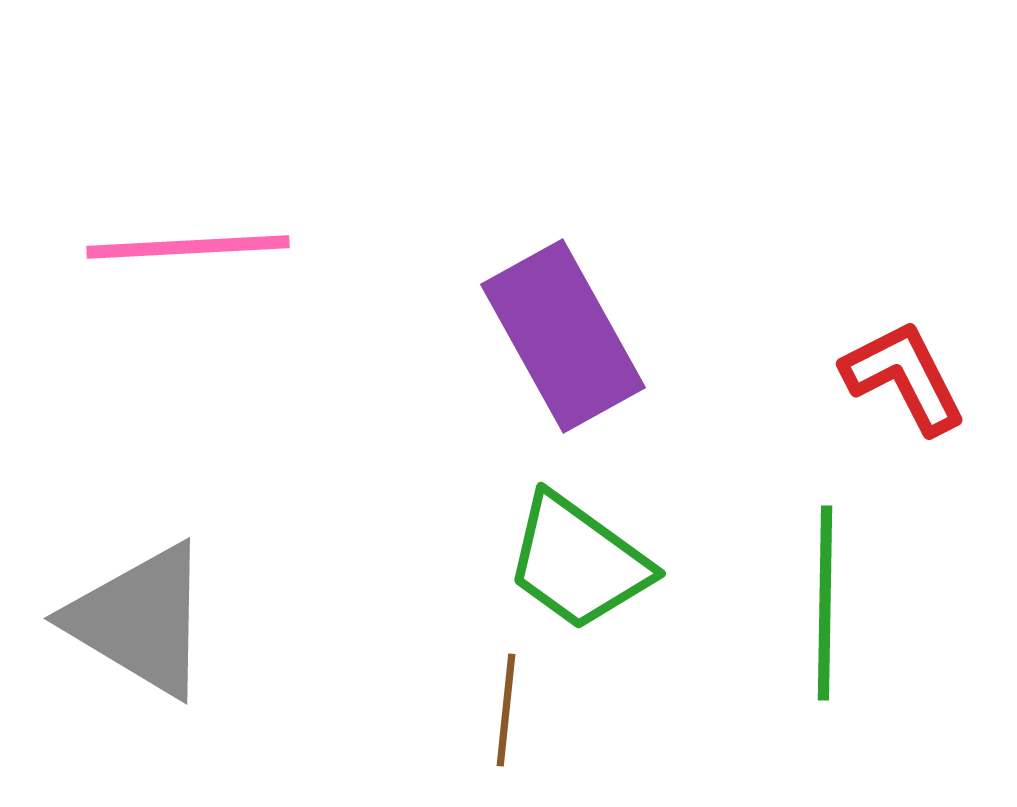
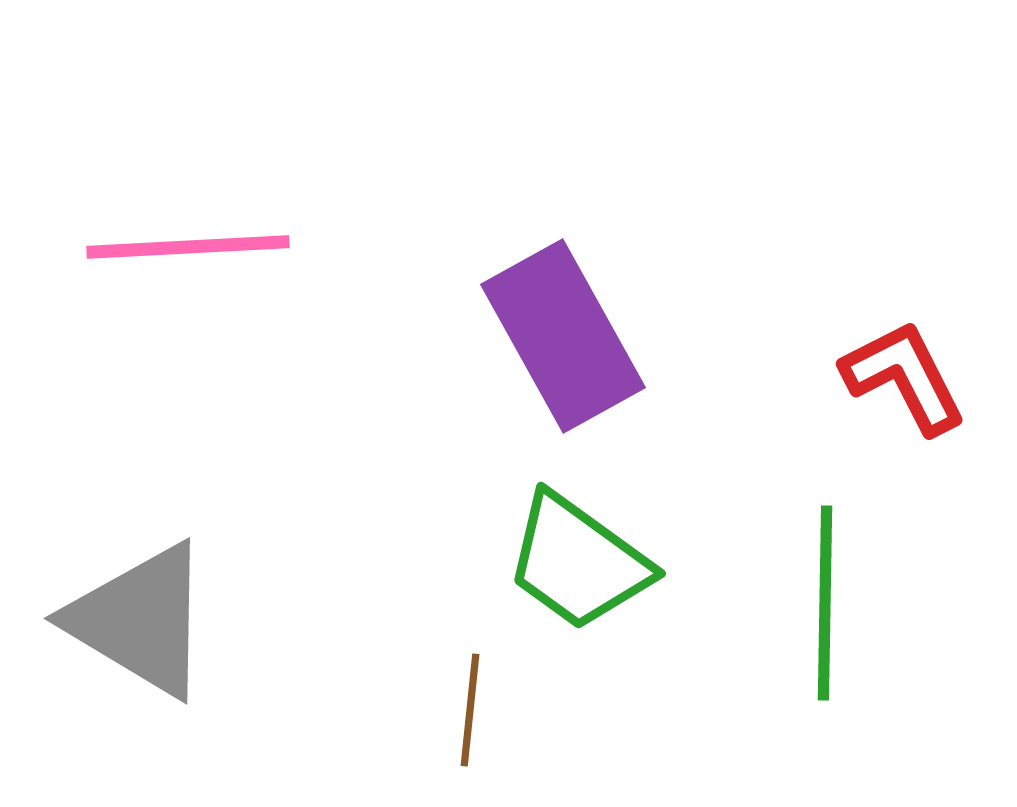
brown line: moved 36 px left
